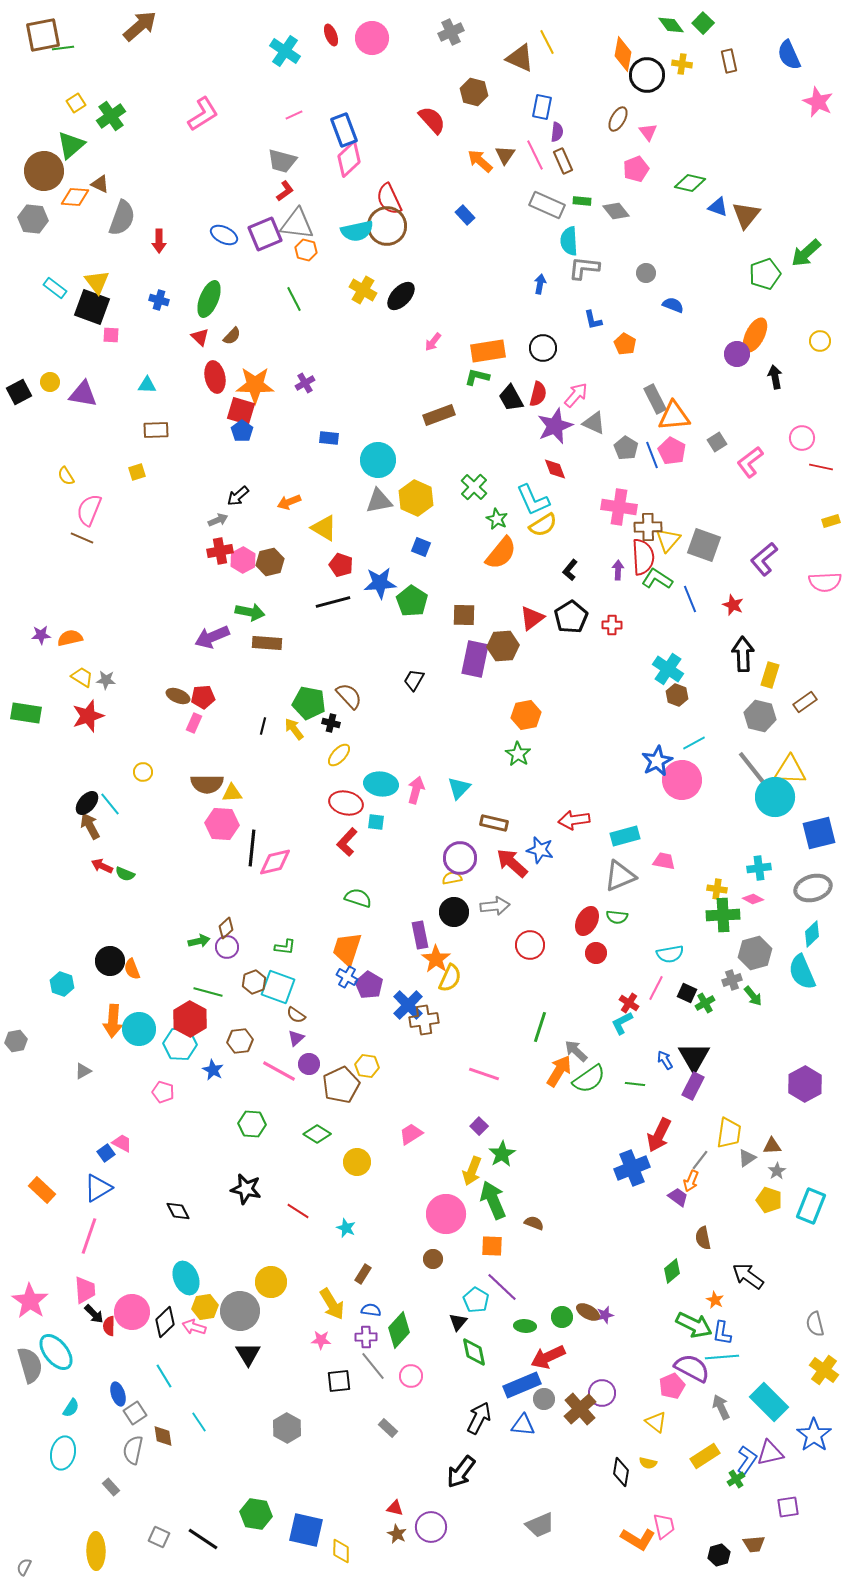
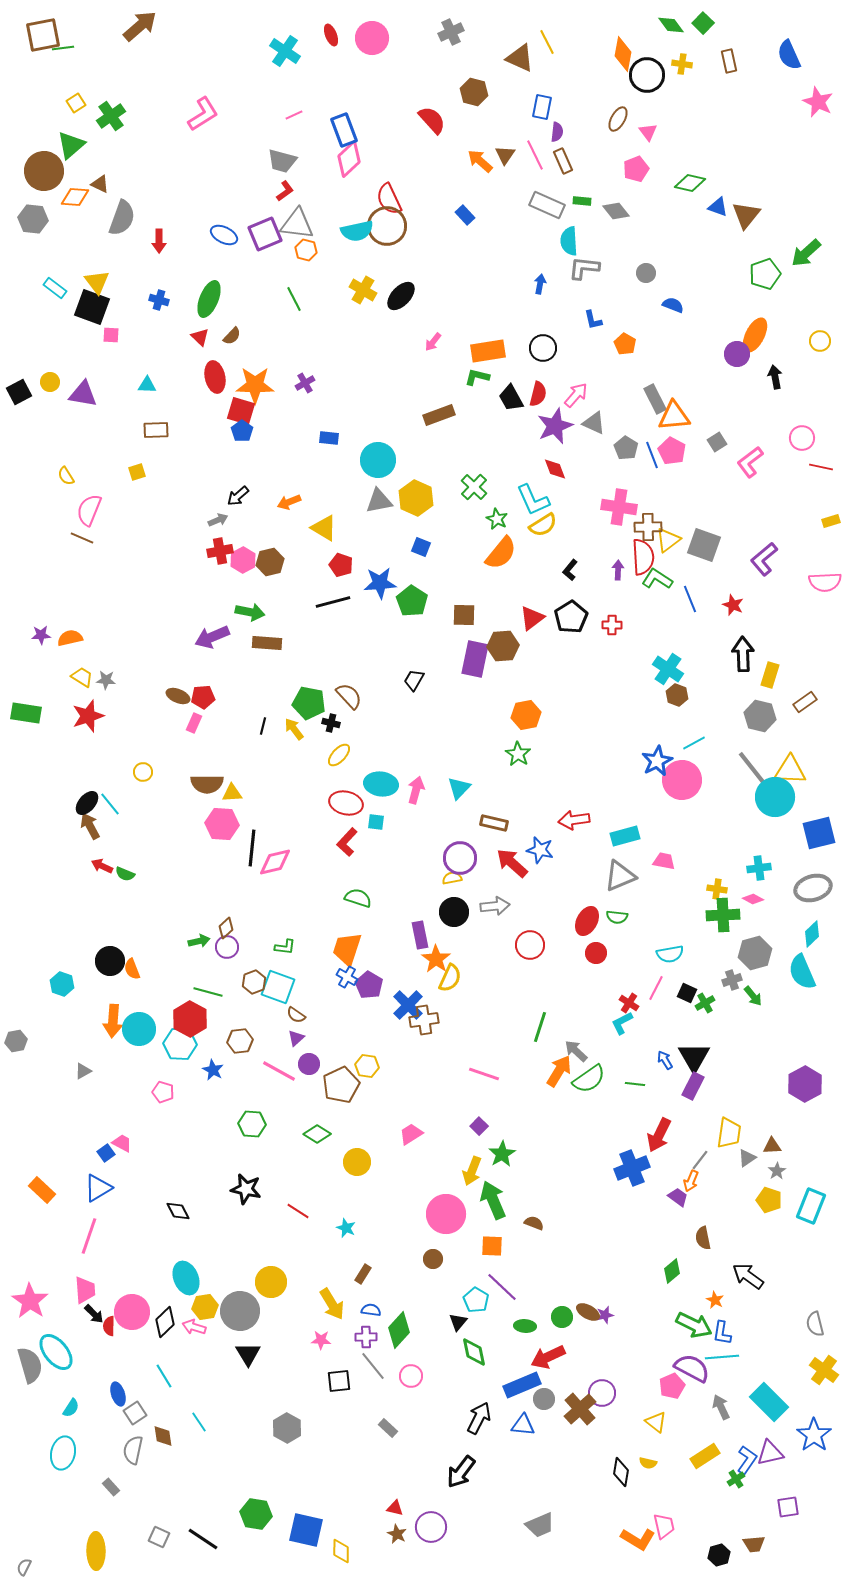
yellow triangle at (668, 540): rotated 12 degrees clockwise
